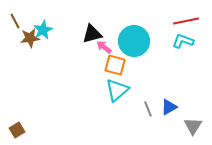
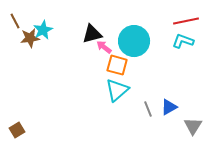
orange square: moved 2 px right
